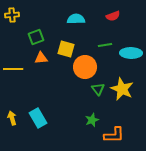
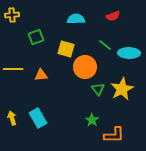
green line: rotated 48 degrees clockwise
cyan ellipse: moved 2 px left
orange triangle: moved 17 px down
yellow star: rotated 20 degrees clockwise
green star: rotated 16 degrees counterclockwise
